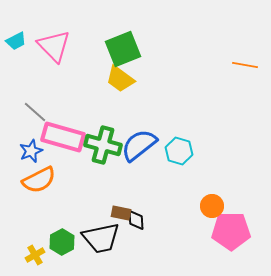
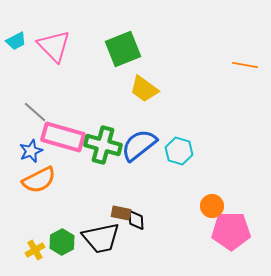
yellow trapezoid: moved 24 px right, 10 px down
yellow cross: moved 5 px up
